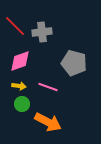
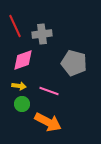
red line: rotated 20 degrees clockwise
gray cross: moved 2 px down
pink diamond: moved 3 px right, 1 px up
pink line: moved 1 px right, 4 px down
